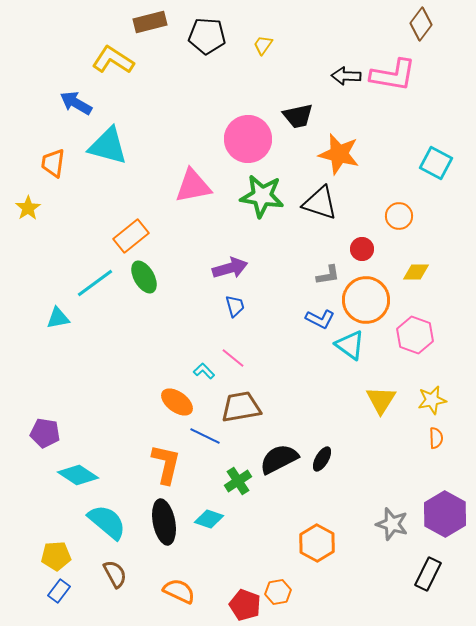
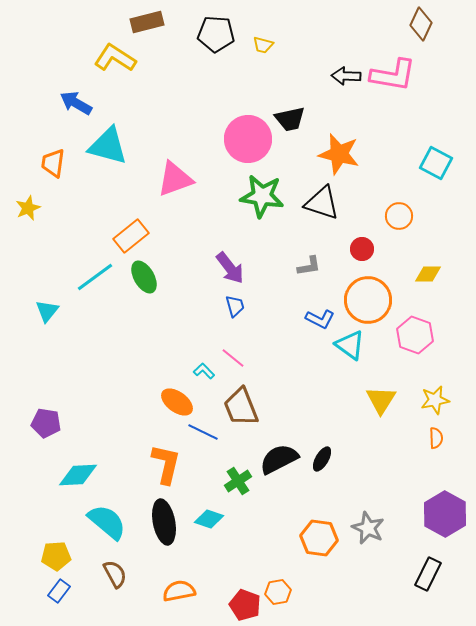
brown rectangle at (150, 22): moved 3 px left
brown diamond at (421, 24): rotated 12 degrees counterclockwise
black pentagon at (207, 36): moved 9 px right, 2 px up
yellow trapezoid at (263, 45): rotated 110 degrees counterclockwise
yellow L-shape at (113, 60): moved 2 px right, 2 px up
black trapezoid at (298, 116): moved 8 px left, 3 px down
pink triangle at (193, 186): moved 18 px left, 7 px up; rotated 9 degrees counterclockwise
black triangle at (320, 203): moved 2 px right
yellow star at (28, 208): rotated 10 degrees clockwise
purple arrow at (230, 268): rotated 68 degrees clockwise
yellow diamond at (416, 272): moved 12 px right, 2 px down
gray L-shape at (328, 275): moved 19 px left, 9 px up
cyan line at (95, 283): moved 6 px up
orange circle at (366, 300): moved 2 px right
cyan triangle at (58, 318): moved 11 px left, 7 px up; rotated 40 degrees counterclockwise
yellow star at (432, 400): moved 3 px right
brown trapezoid at (241, 407): rotated 102 degrees counterclockwise
purple pentagon at (45, 433): moved 1 px right, 10 px up
blue line at (205, 436): moved 2 px left, 4 px up
cyan diamond at (78, 475): rotated 36 degrees counterclockwise
gray star at (392, 524): moved 24 px left, 4 px down; rotated 8 degrees clockwise
orange hexagon at (317, 543): moved 2 px right, 5 px up; rotated 21 degrees counterclockwise
orange semicircle at (179, 591): rotated 36 degrees counterclockwise
